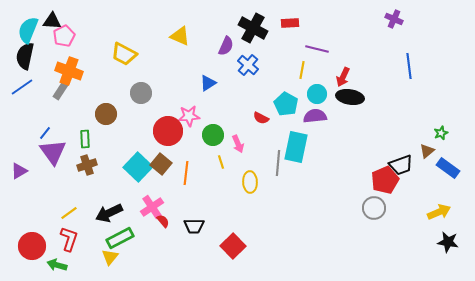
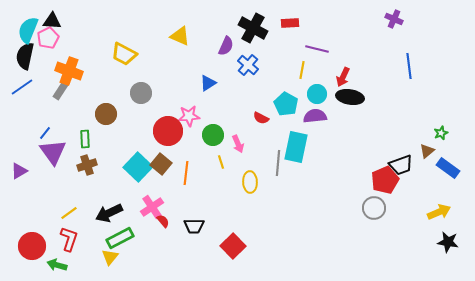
pink pentagon at (64, 36): moved 16 px left, 2 px down
